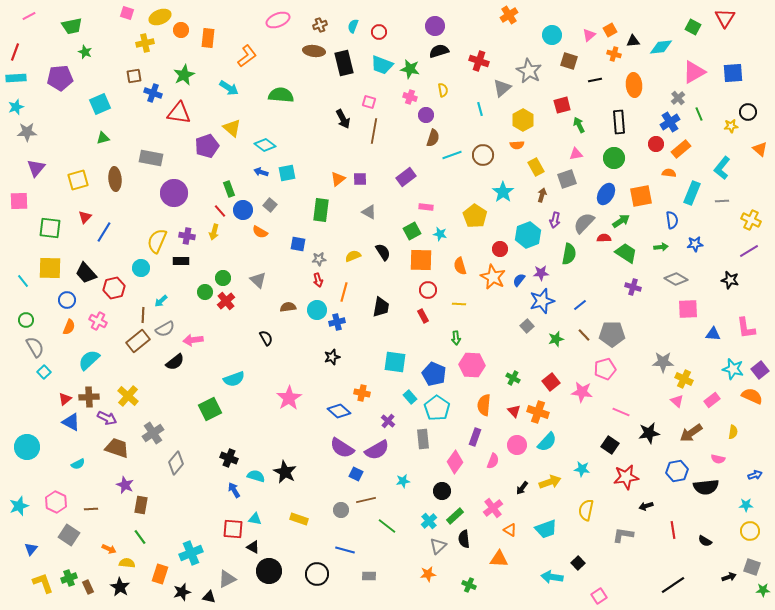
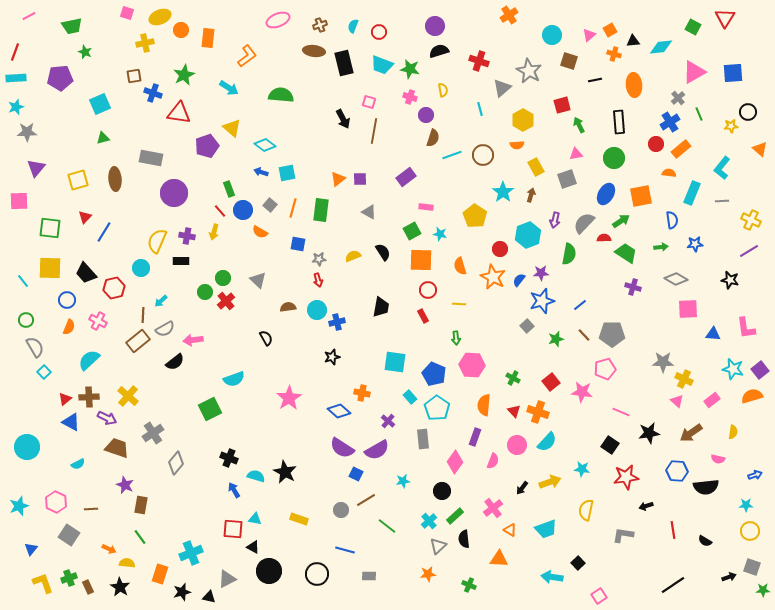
brown arrow at (542, 195): moved 11 px left
orange line at (344, 292): moved 51 px left, 84 px up
orange semicircle at (752, 396): rotated 40 degrees counterclockwise
blue hexagon at (677, 471): rotated 15 degrees clockwise
brown line at (366, 500): rotated 18 degrees counterclockwise
